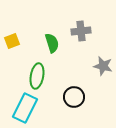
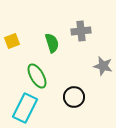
green ellipse: rotated 40 degrees counterclockwise
